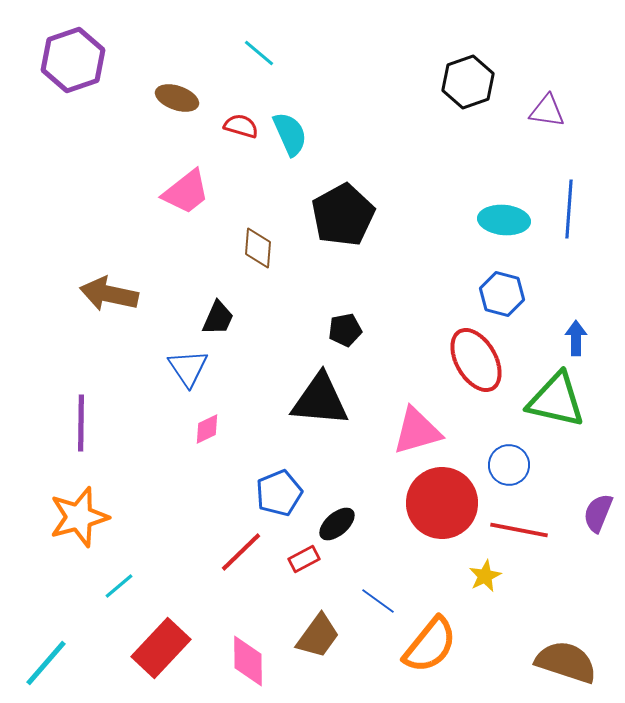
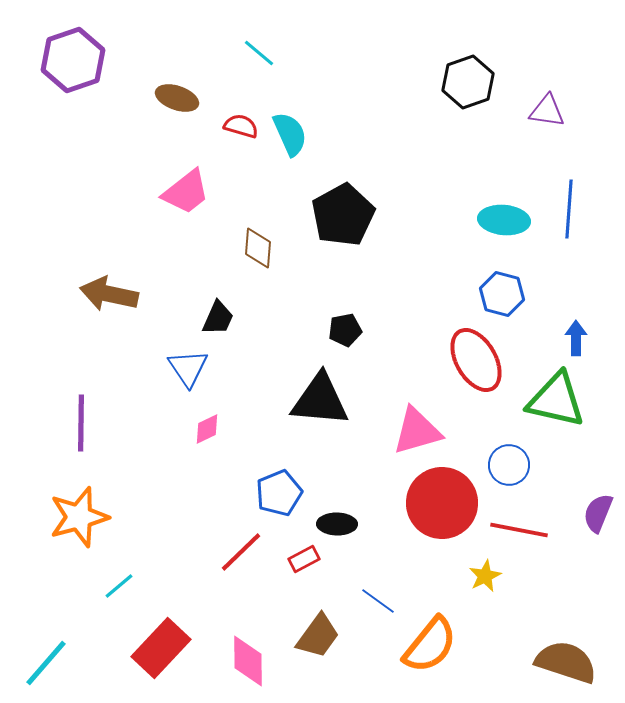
black ellipse at (337, 524): rotated 42 degrees clockwise
